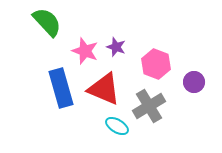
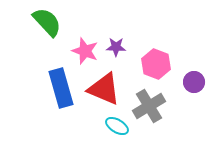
purple star: rotated 18 degrees counterclockwise
